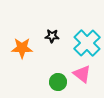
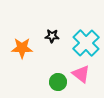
cyan cross: moved 1 px left
pink triangle: moved 1 px left
